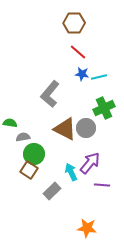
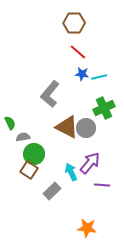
green semicircle: rotated 56 degrees clockwise
brown triangle: moved 2 px right, 2 px up
